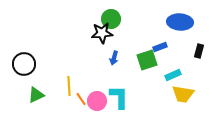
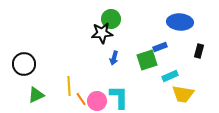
cyan rectangle: moved 3 px left, 1 px down
